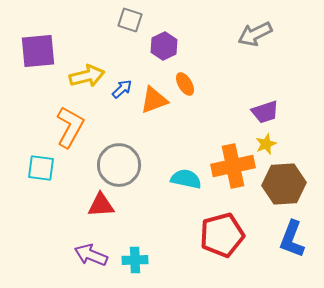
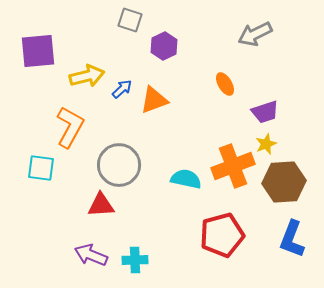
orange ellipse: moved 40 px right
orange cross: rotated 9 degrees counterclockwise
brown hexagon: moved 2 px up
